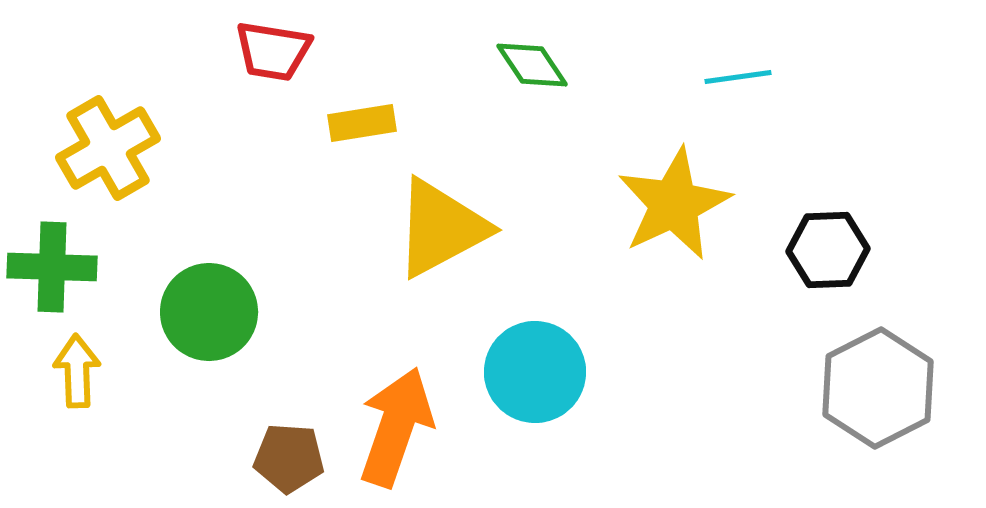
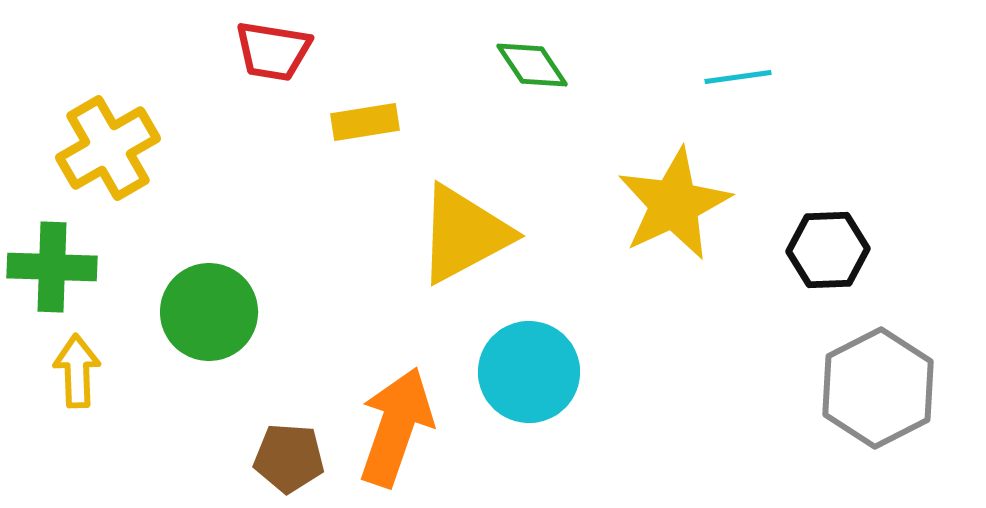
yellow rectangle: moved 3 px right, 1 px up
yellow triangle: moved 23 px right, 6 px down
cyan circle: moved 6 px left
